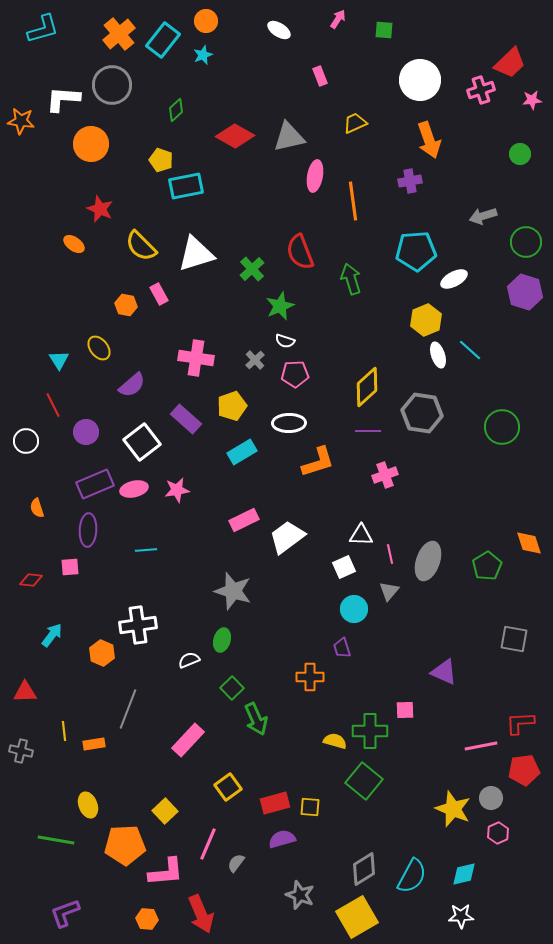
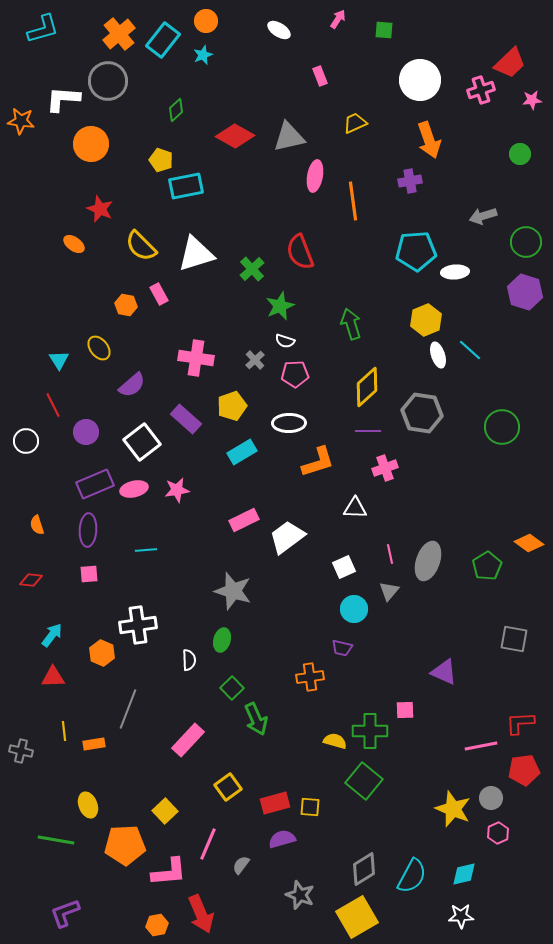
gray circle at (112, 85): moved 4 px left, 4 px up
green arrow at (351, 279): moved 45 px down
white ellipse at (454, 279): moved 1 px right, 7 px up; rotated 24 degrees clockwise
pink cross at (385, 475): moved 7 px up
orange semicircle at (37, 508): moved 17 px down
white triangle at (361, 535): moved 6 px left, 27 px up
orange diamond at (529, 543): rotated 36 degrees counterclockwise
pink square at (70, 567): moved 19 px right, 7 px down
purple trapezoid at (342, 648): rotated 60 degrees counterclockwise
white semicircle at (189, 660): rotated 110 degrees clockwise
orange cross at (310, 677): rotated 8 degrees counterclockwise
red triangle at (25, 692): moved 28 px right, 15 px up
gray semicircle at (236, 863): moved 5 px right, 2 px down
pink L-shape at (166, 872): moved 3 px right
orange hexagon at (147, 919): moved 10 px right, 6 px down; rotated 15 degrees counterclockwise
